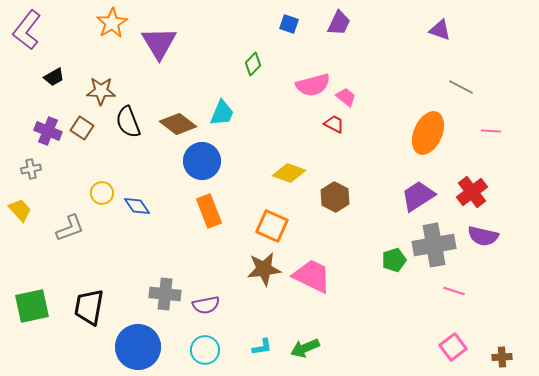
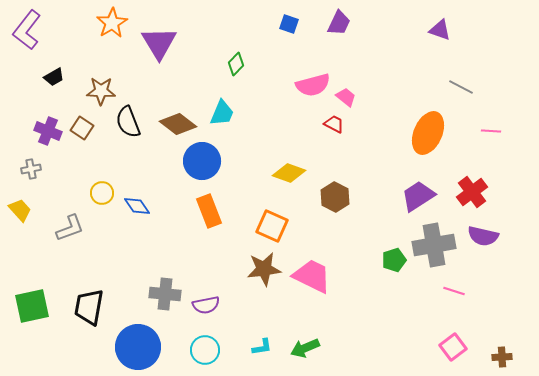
green diamond at (253, 64): moved 17 px left
